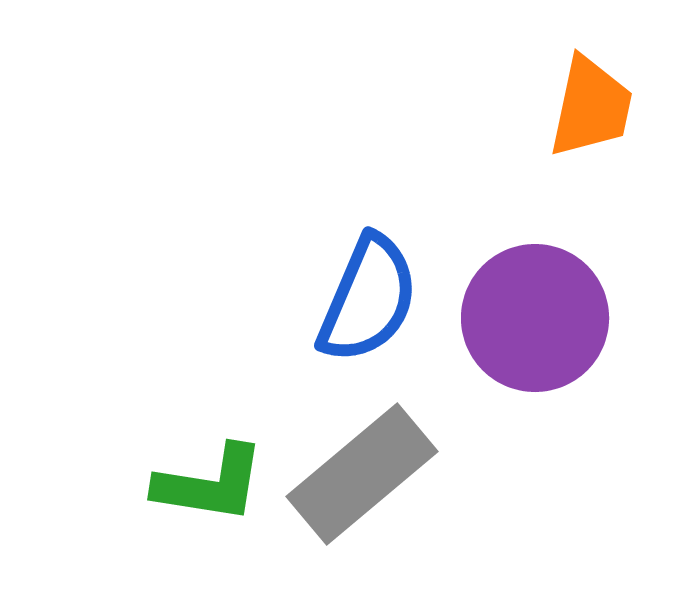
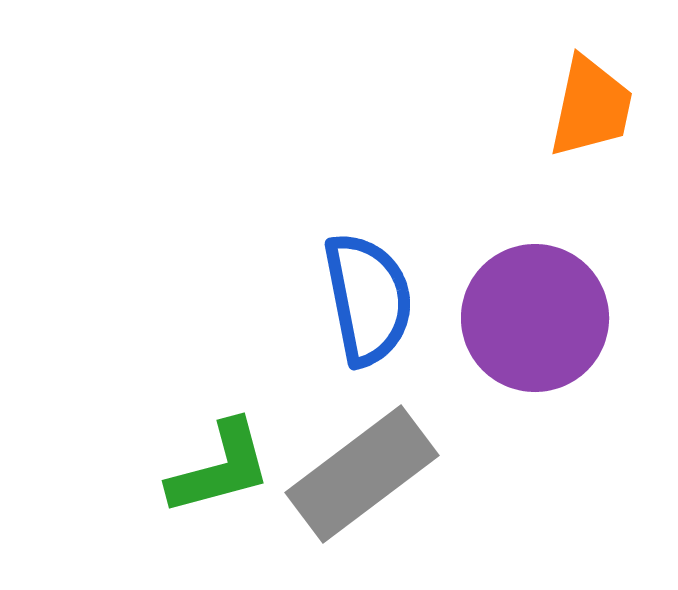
blue semicircle: rotated 34 degrees counterclockwise
gray rectangle: rotated 3 degrees clockwise
green L-shape: moved 10 px right, 16 px up; rotated 24 degrees counterclockwise
